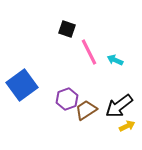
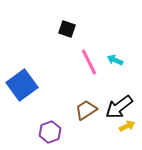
pink line: moved 10 px down
purple hexagon: moved 17 px left, 33 px down
black arrow: moved 1 px down
